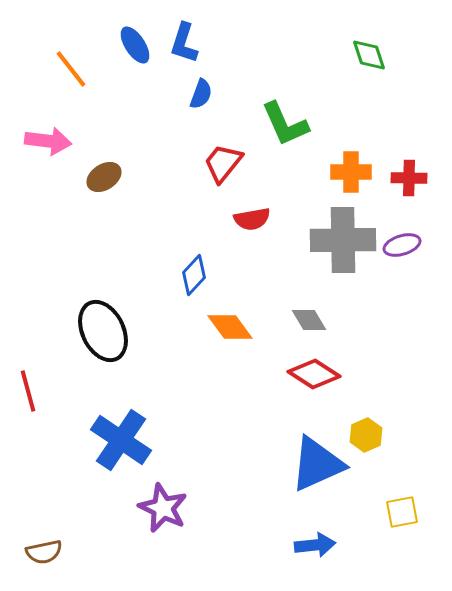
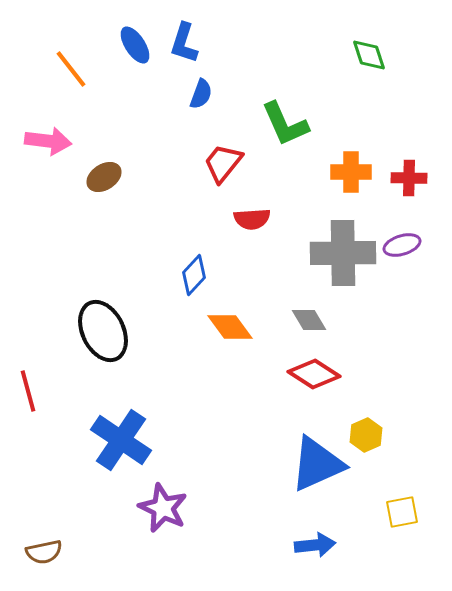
red semicircle: rotated 6 degrees clockwise
gray cross: moved 13 px down
